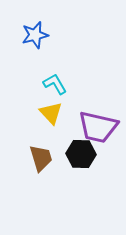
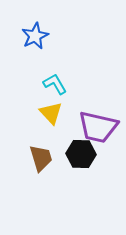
blue star: moved 1 px down; rotated 12 degrees counterclockwise
